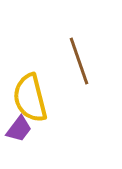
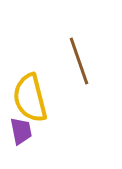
purple trapezoid: moved 2 px right, 2 px down; rotated 48 degrees counterclockwise
